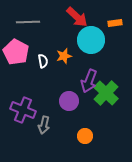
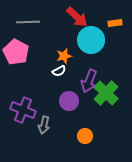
white semicircle: moved 16 px right, 10 px down; rotated 72 degrees clockwise
